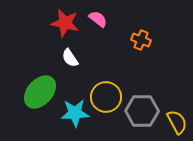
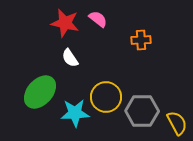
orange cross: rotated 24 degrees counterclockwise
yellow semicircle: moved 1 px down
